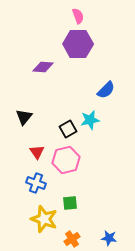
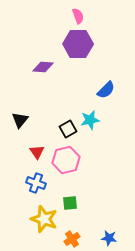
black triangle: moved 4 px left, 3 px down
